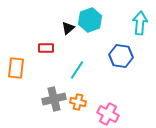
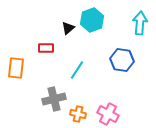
cyan hexagon: moved 2 px right
blue hexagon: moved 1 px right, 4 px down
orange cross: moved 12 px down
